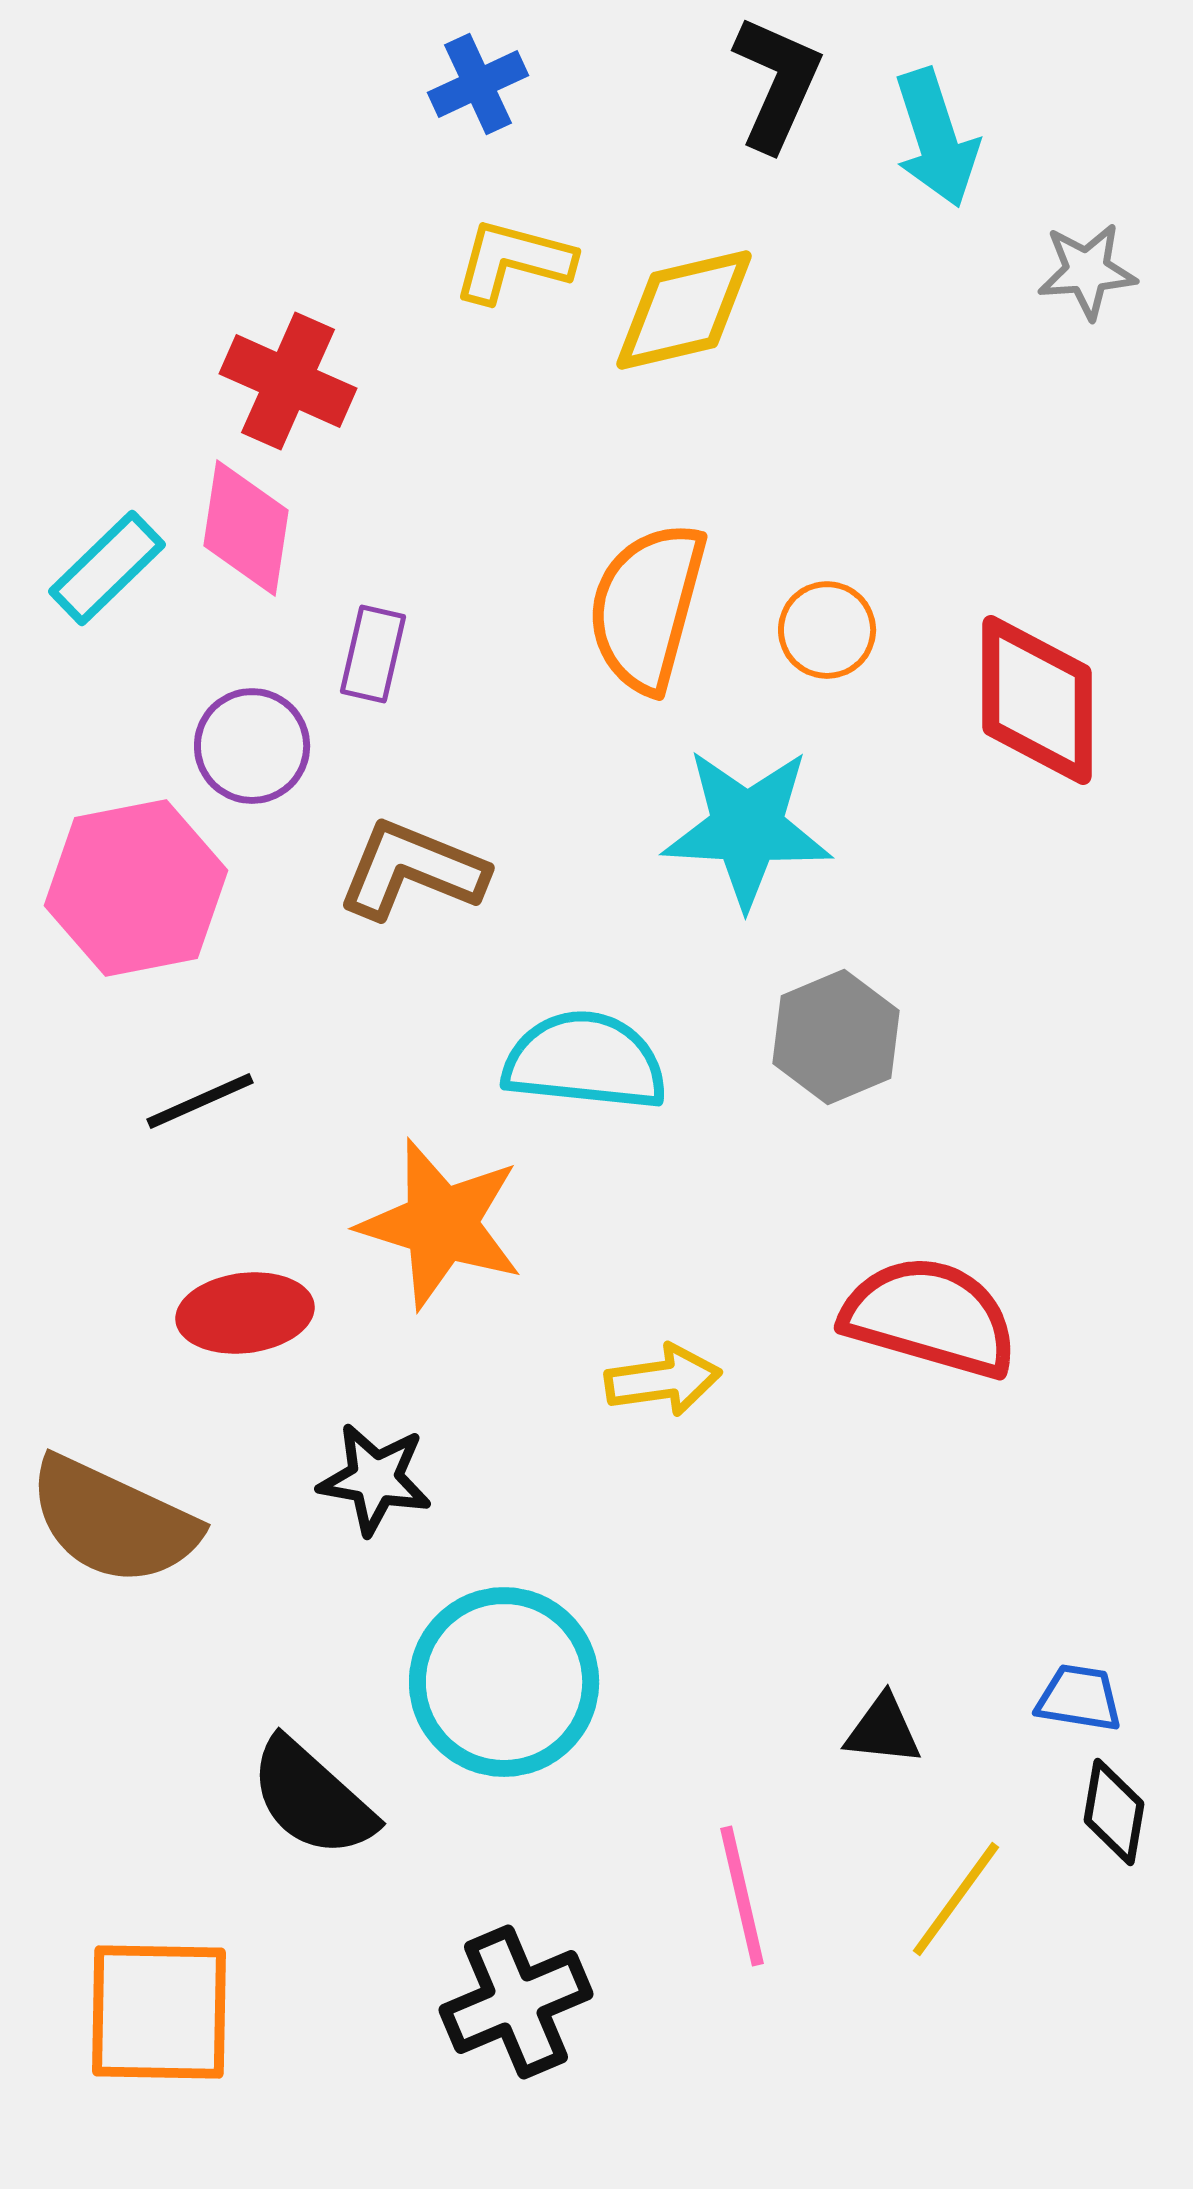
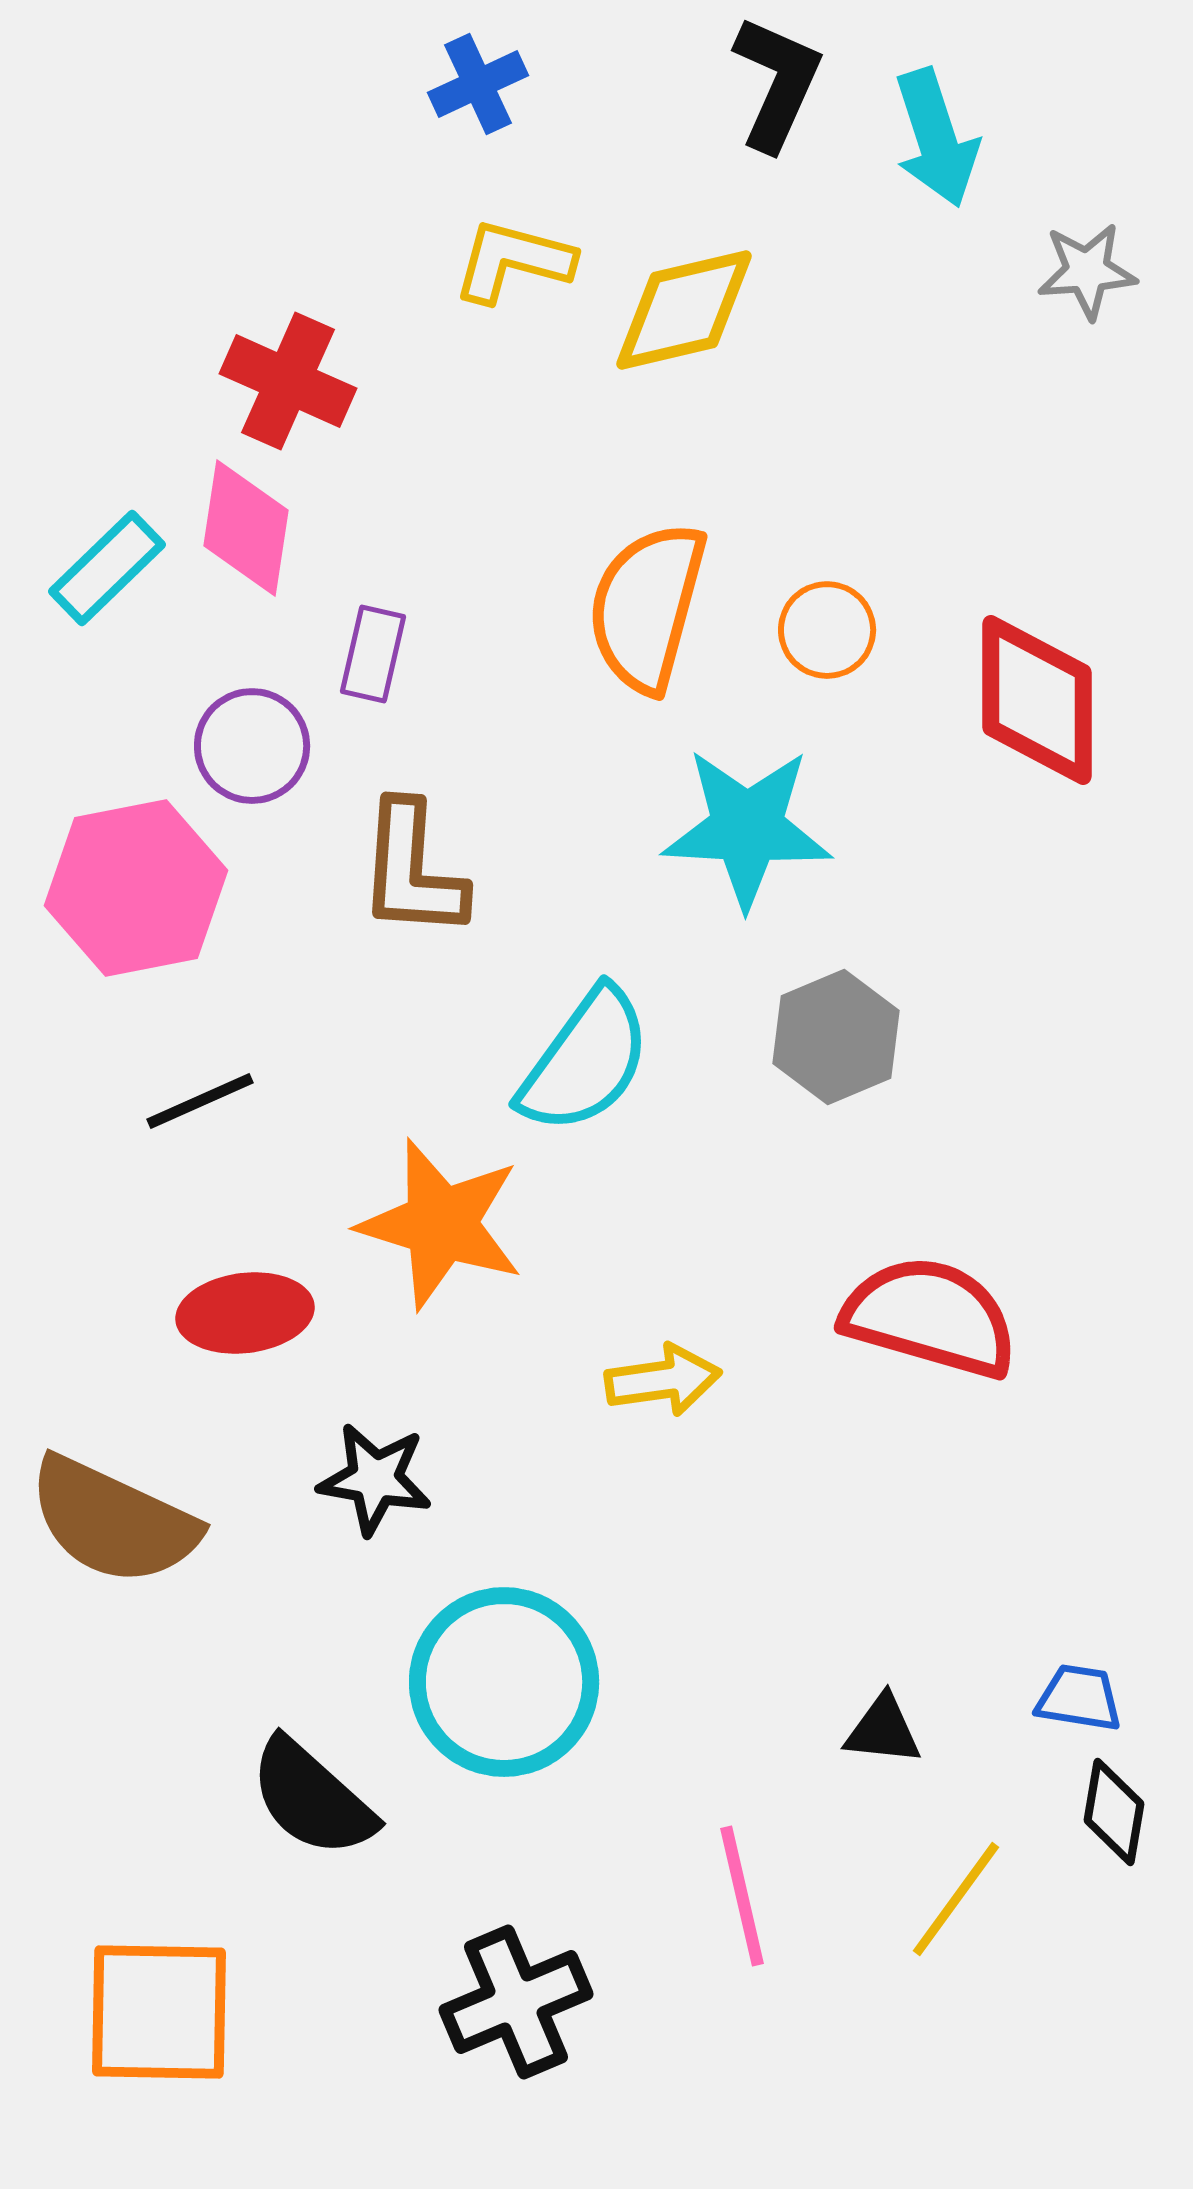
brown L-shape: rotated 108 degrees counterclockwise
cyan semicircle: rotated 120 degrees clockwise
